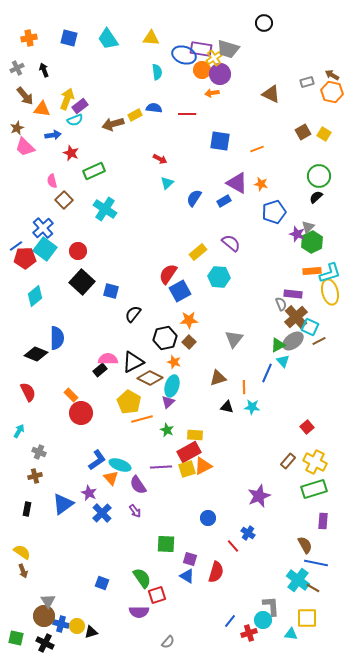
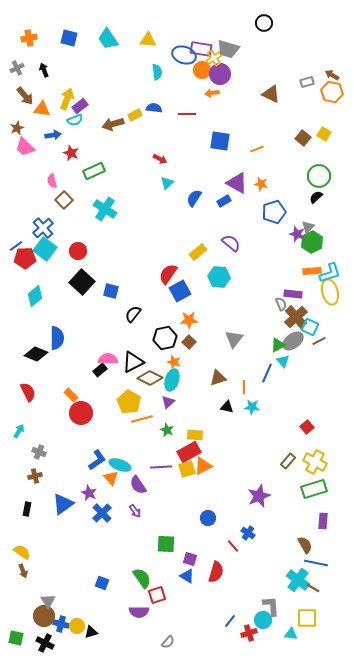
yellow triangle at (151, 38): moved 3 px left, 2 px down
brown square at (303, 132): moved 6 px down; rotated 21 degrees counterclockwise
cyan ellipse at (172, 386): moved 6 px up
